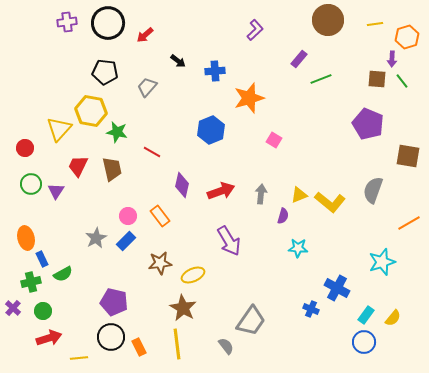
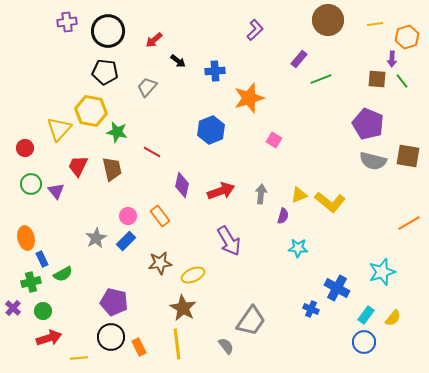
black circle at (108, 23): moved 8 px down
red arrow at (145, 35): moved 9 px right, 5 px down
gray semicircle at (373, 190): moved 29 px up; rotated 96 degrees counterclockwise
purple triangle at (56, 191): rotated 12 degrees counterclockwise
cyan star at (382, 262): moved 10 px down
